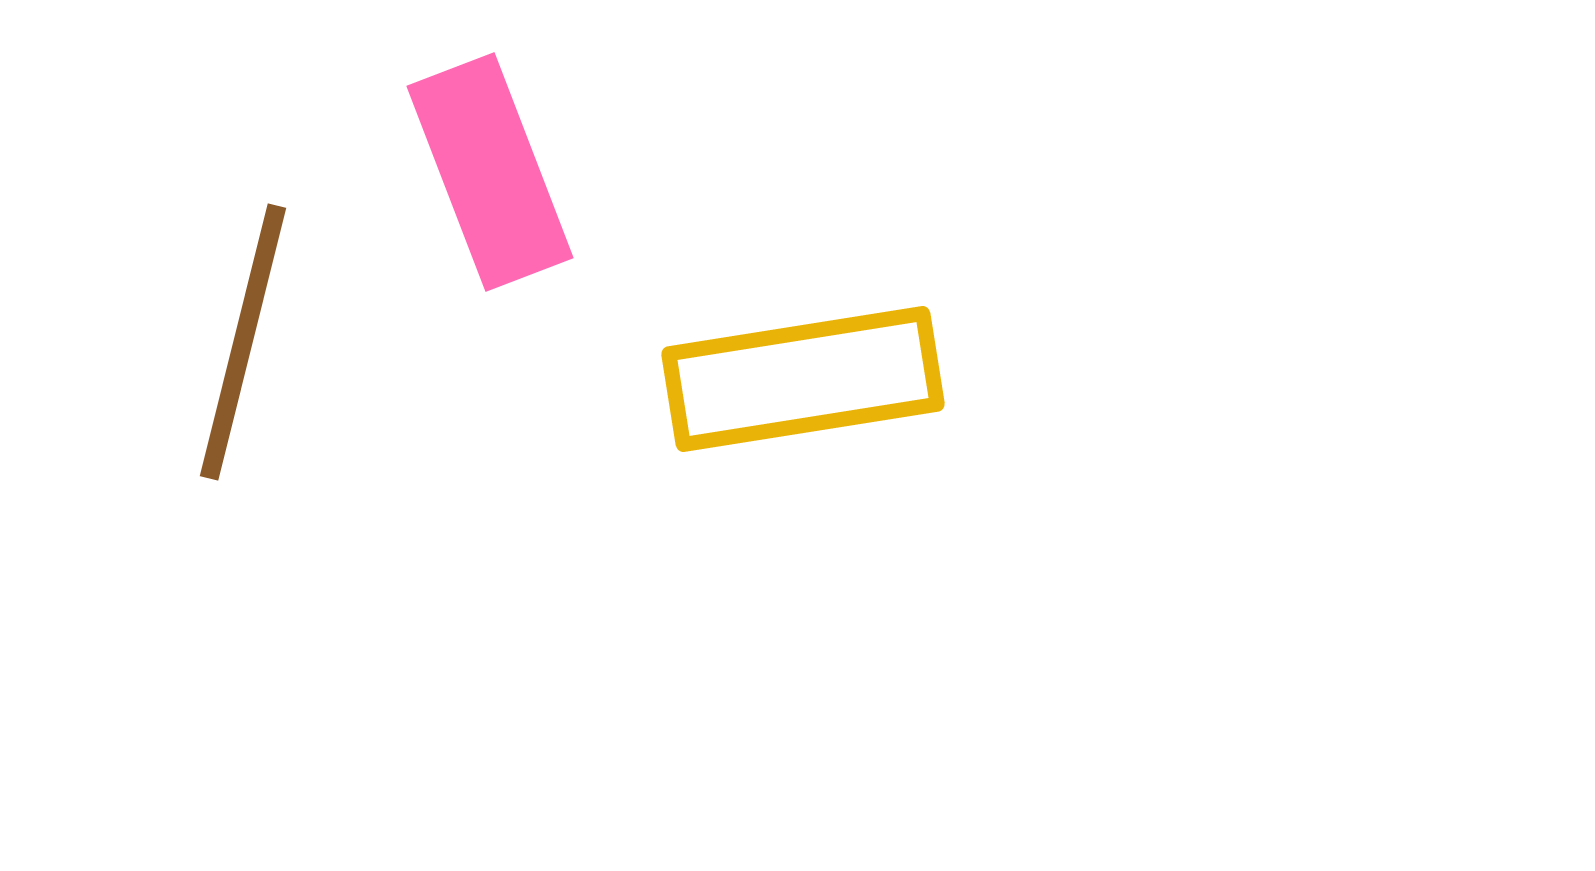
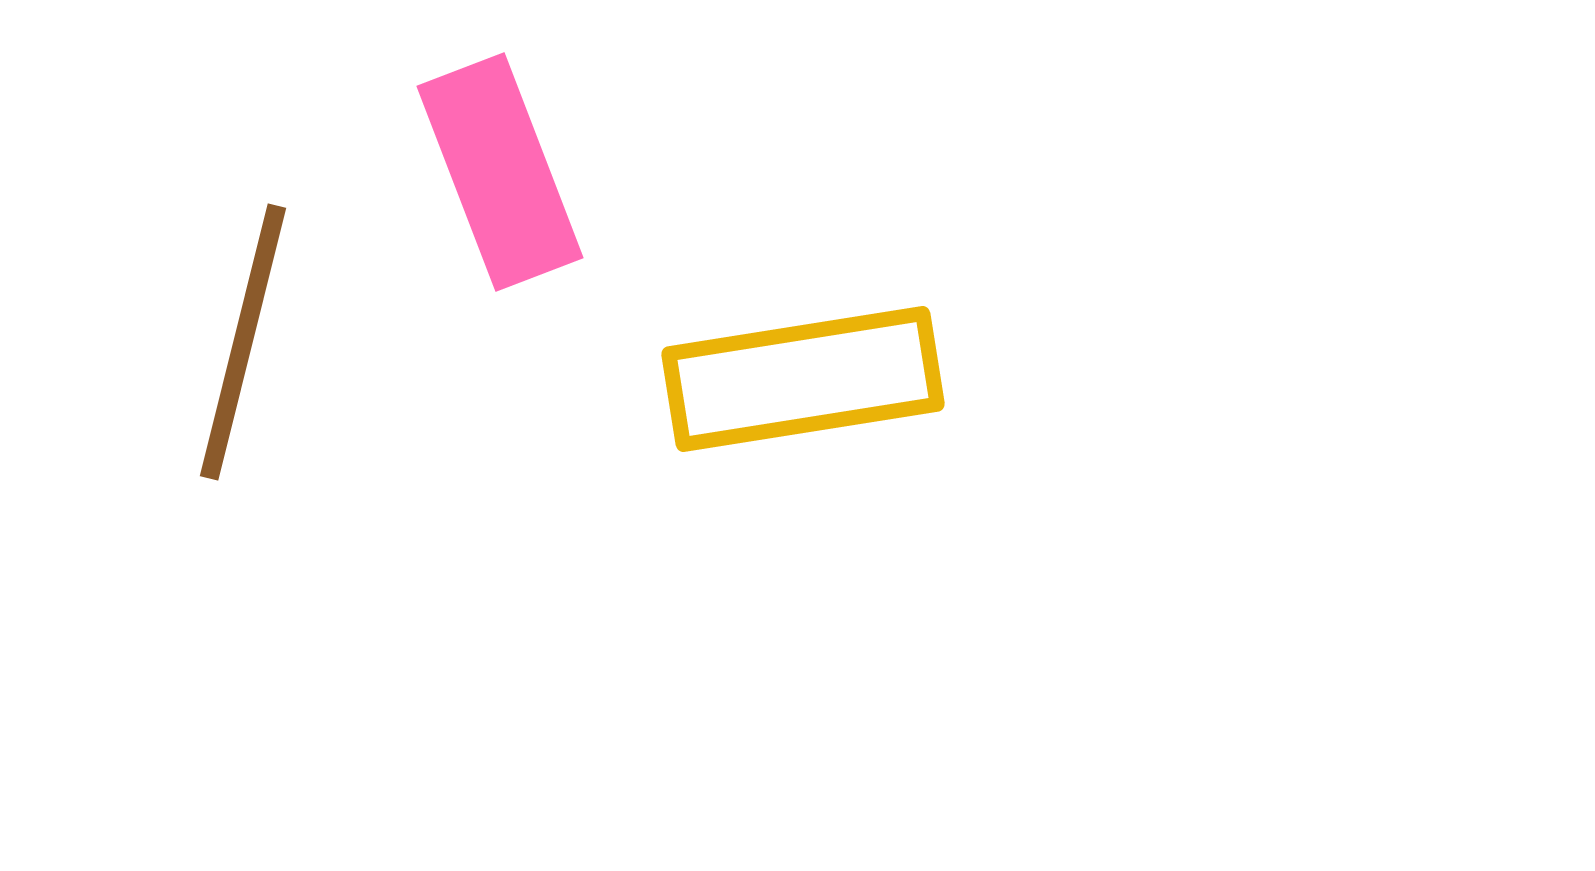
pink rectangle: moved 10 px right
